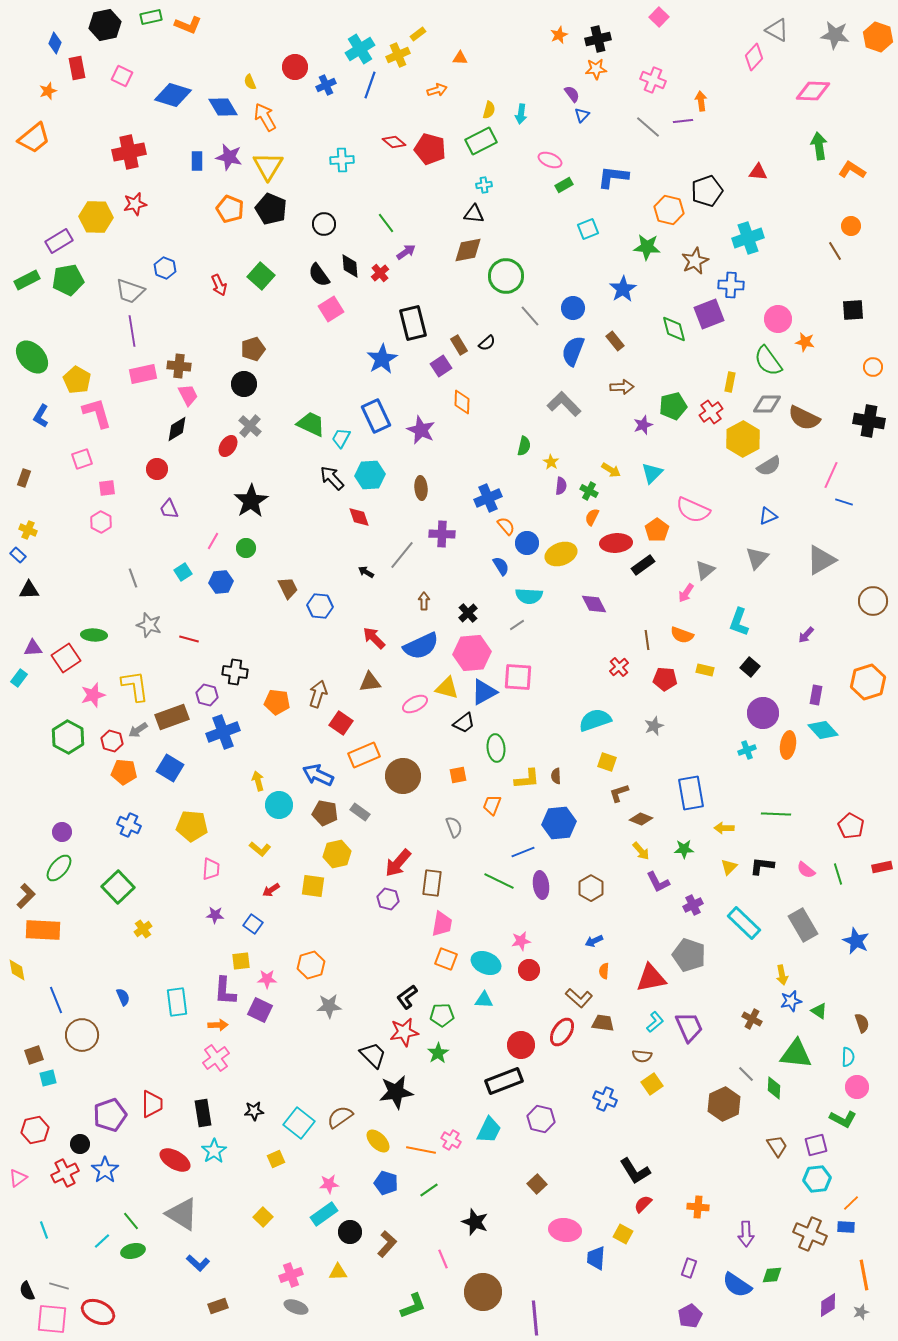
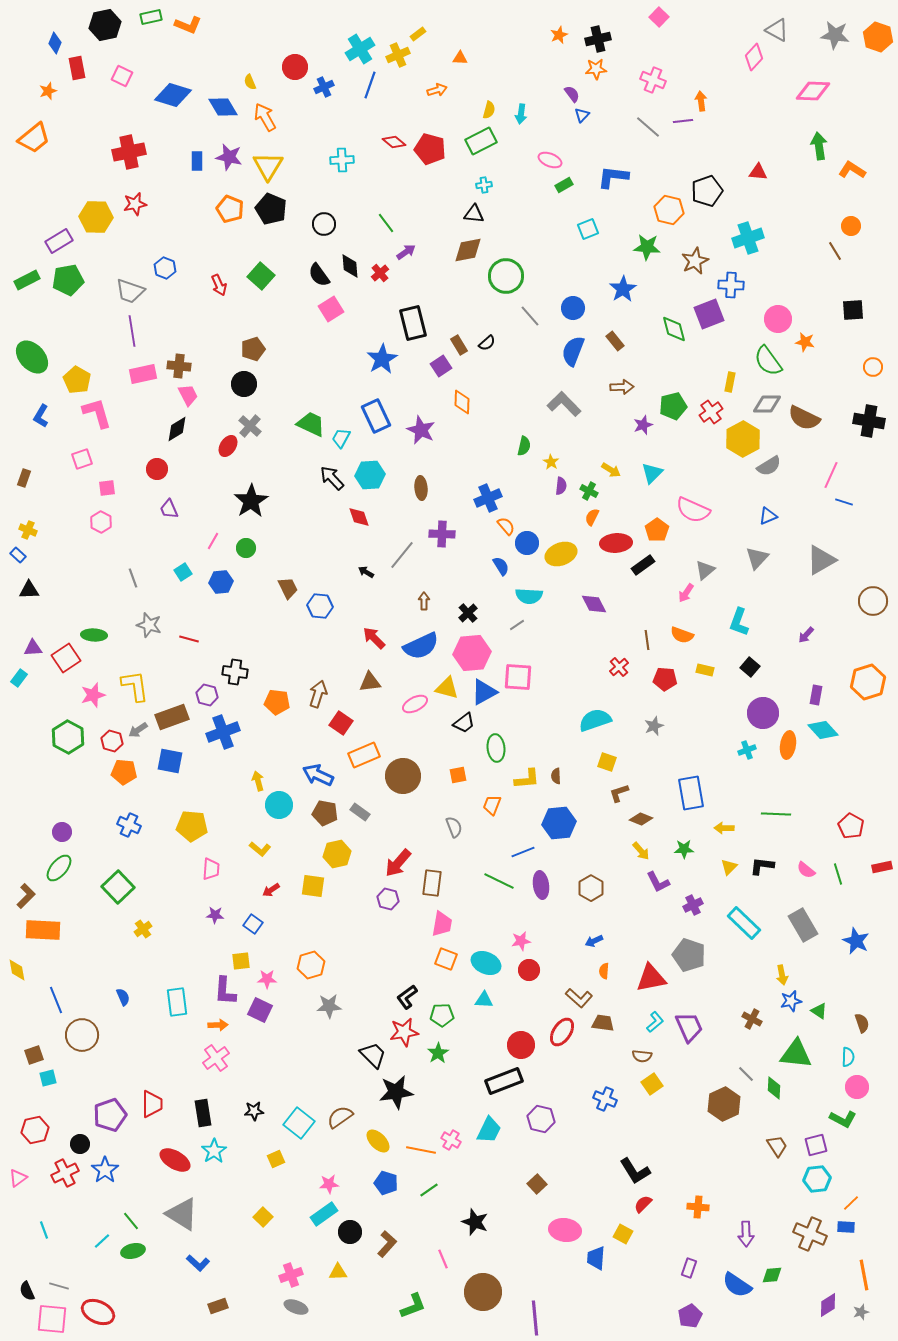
blue cross at (326, 85): moved 2 px left, 2 px down
blue square at (170, 768): moved 7 px up; rotated 20 degrees counterclockwise
